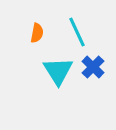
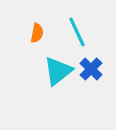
blue cross: moved 2 px left, 2 px down
cyan triangle: rotated 24 degrees clockwise
